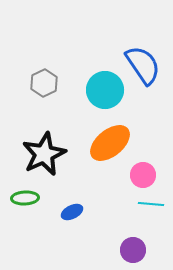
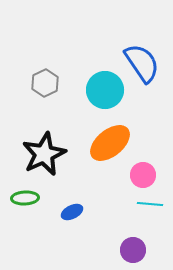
blue semicircle: moved 1 px left, 2 px up
gray hexagon: moved 1 px right
cyan line: moved 1 px left
